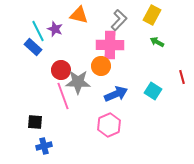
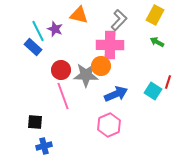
yellow rectangle: moved 3 px right
red line: moved 14 px left, 5 px down; rotated 32 degrees clockwise
gray star: moved 8 px right, 7 px up
